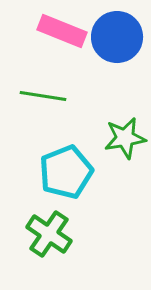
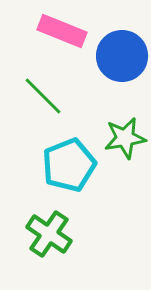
blue circle: moved 5 px right, 19 px down
green line: rotated 36 degrees clockwise
cyan pentagon: moved 3 px right, 7 px up
